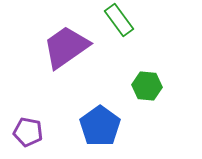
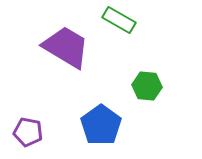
green rectangle: rotated 24 degrees counterclockwise
purple trapezoid: rotated 66 degrees clockwise
blue pentagon: moved 1 px right, 1 px up
